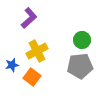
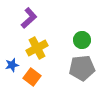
yellow cross: moved 3 px up
gray pentagon: moved 2 px right, 2 px down
